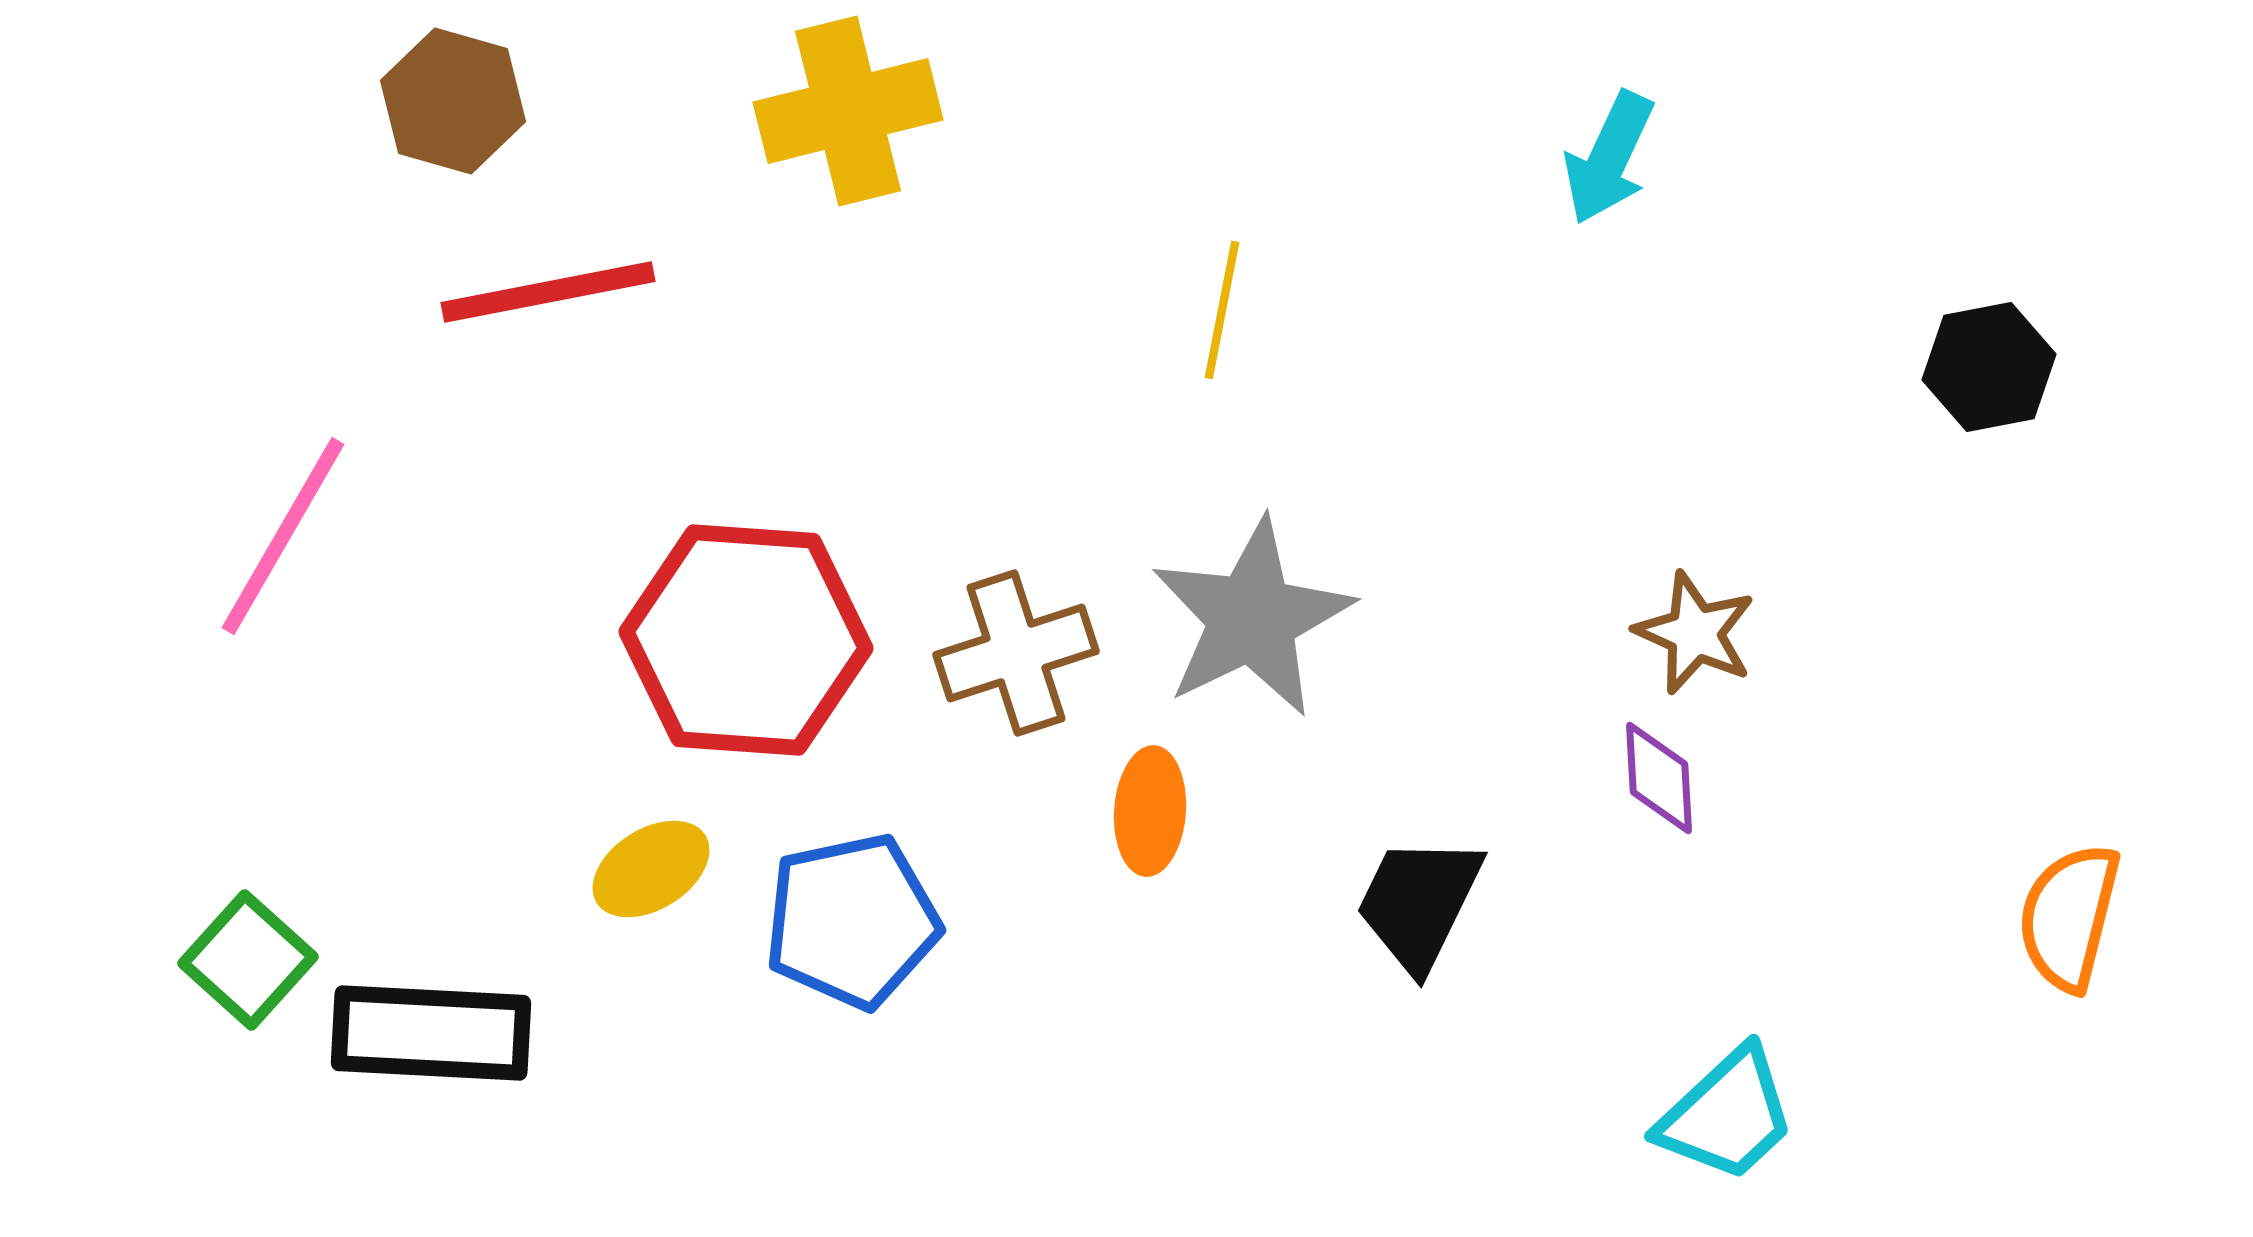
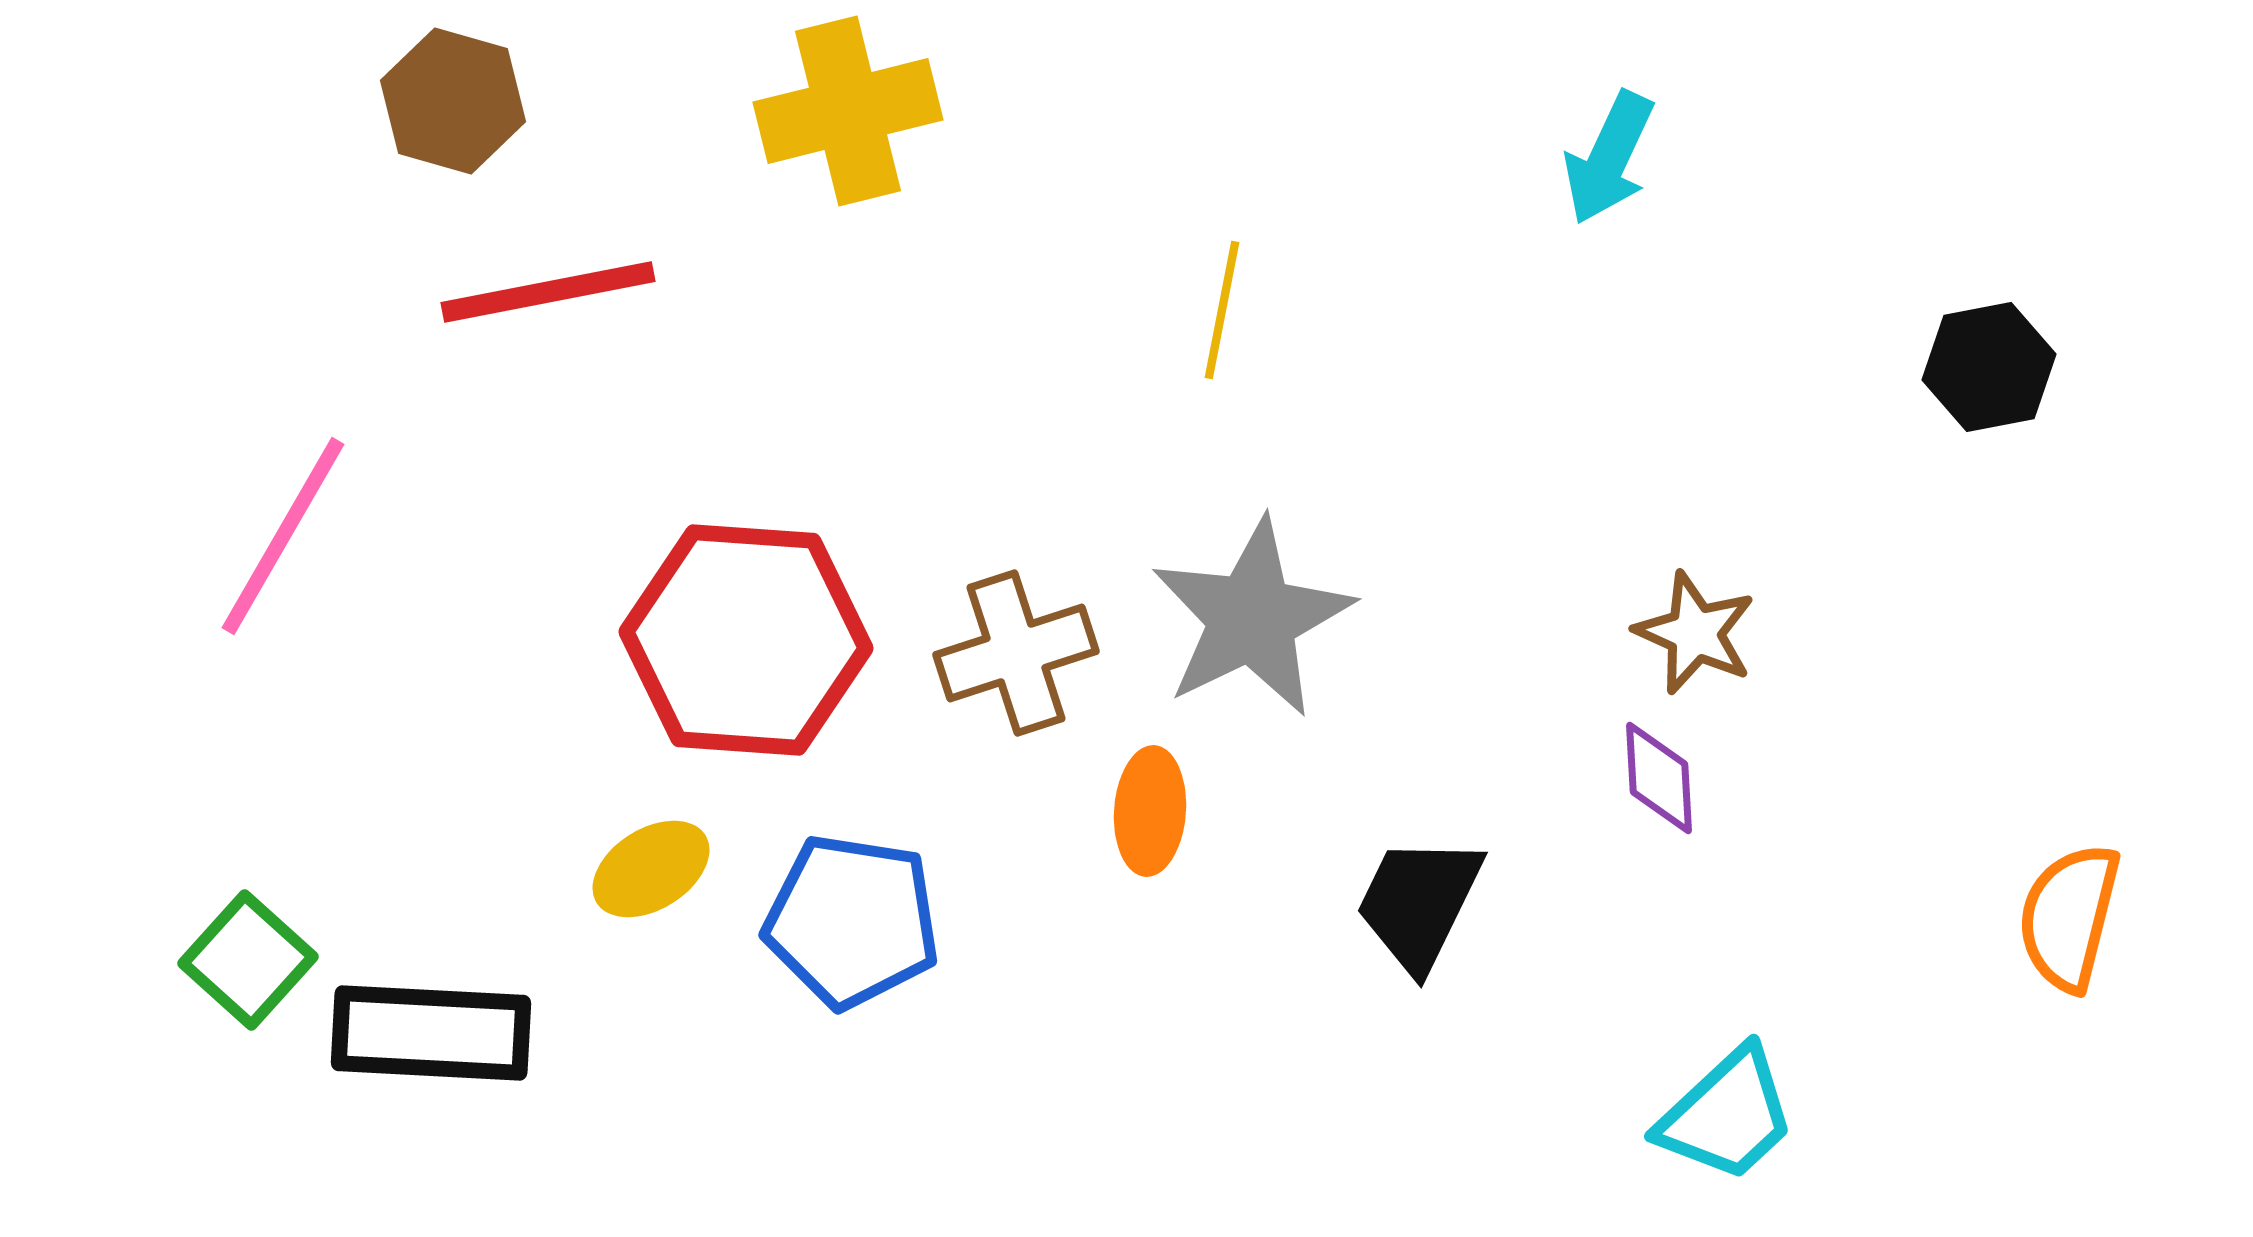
blue pentagon: rotated 21 degrees clockwise
